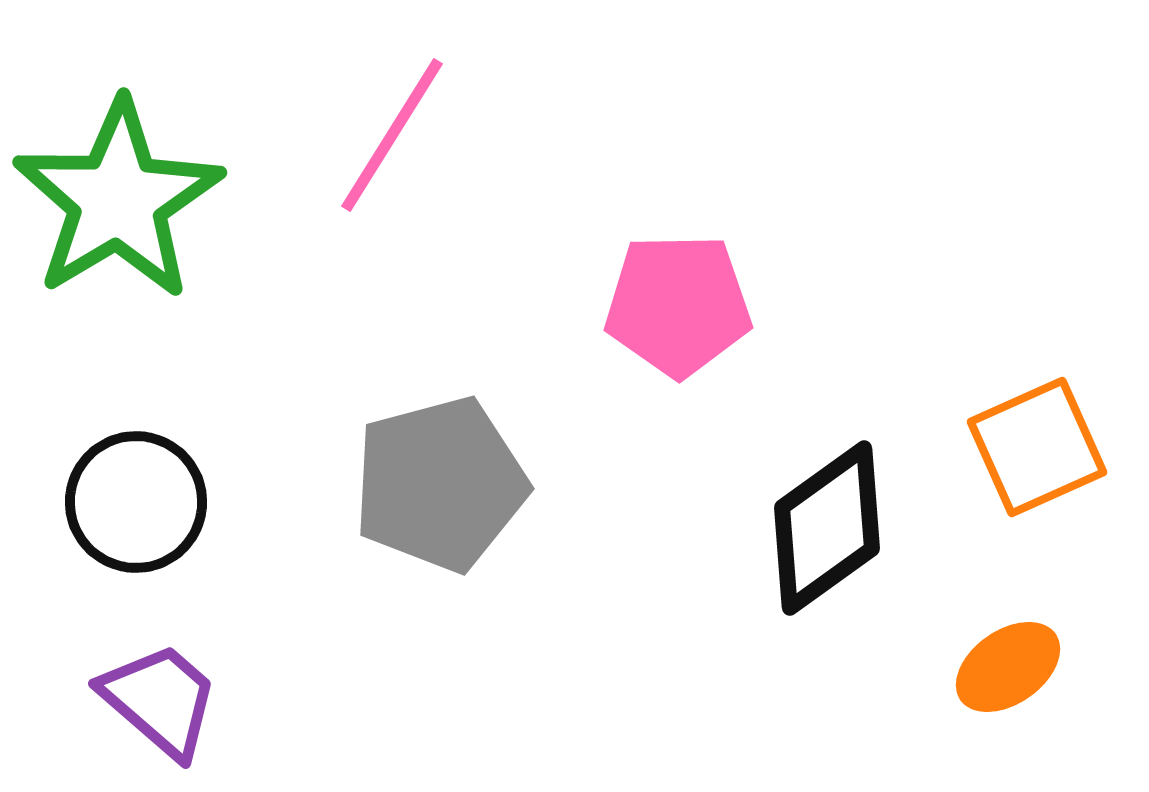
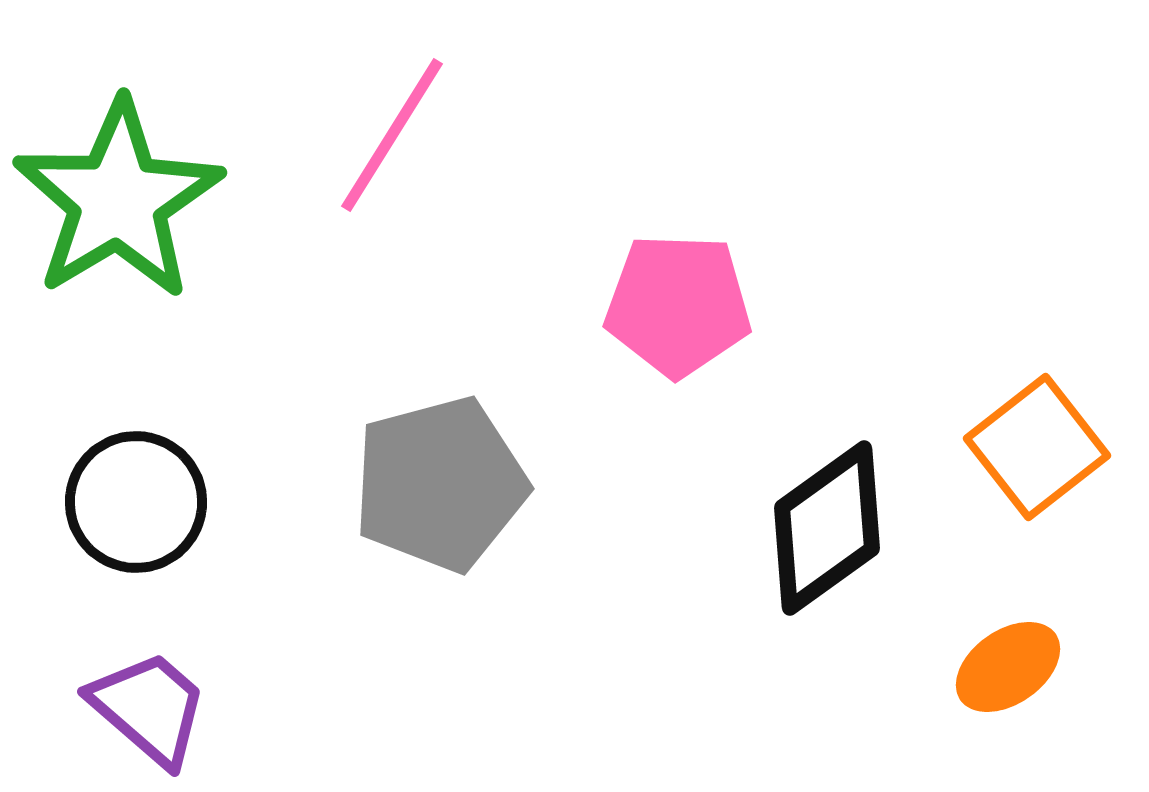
pink pentagon: rotated 3 degrees clockwise
orange square: rotated 14 degrees counterclockwise
purple trapezoid: moved 11 px left, 8 px down
